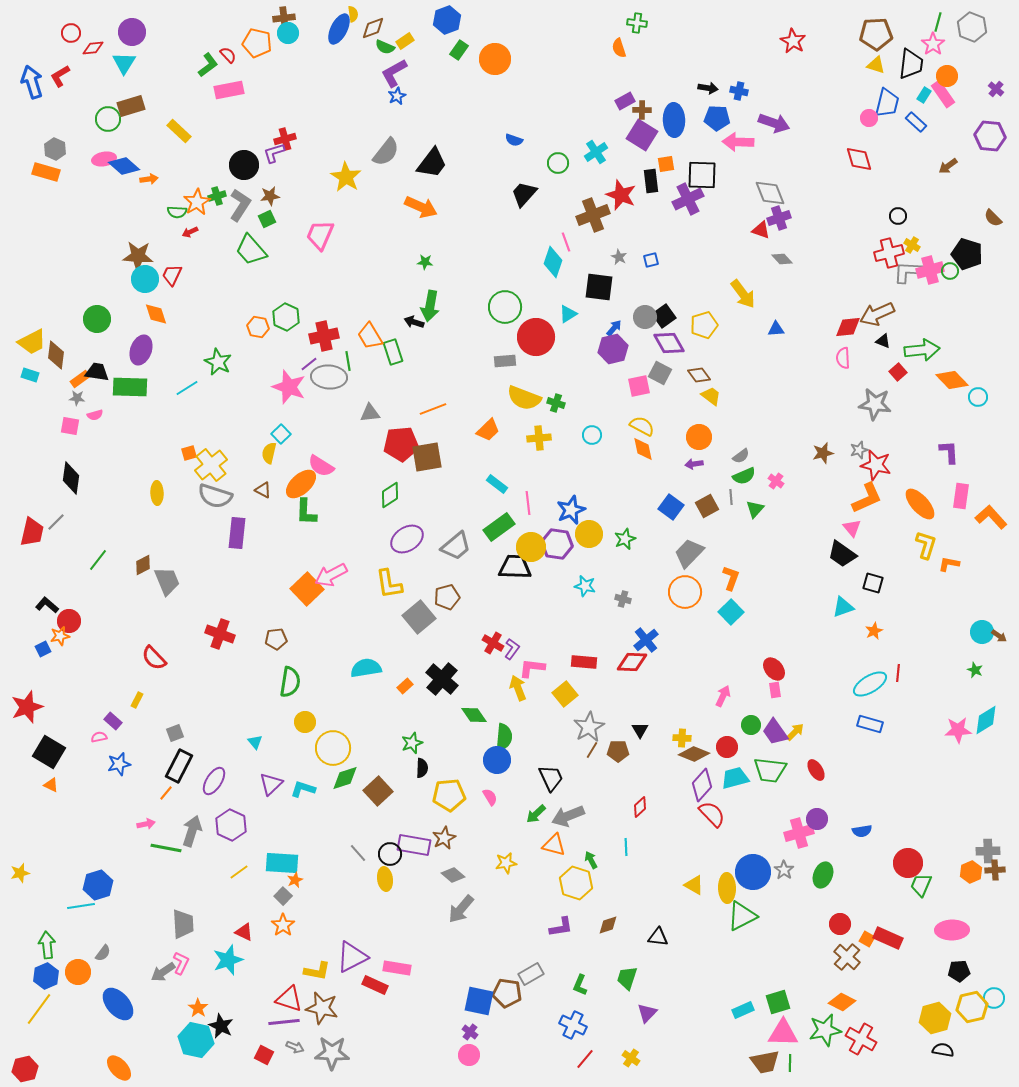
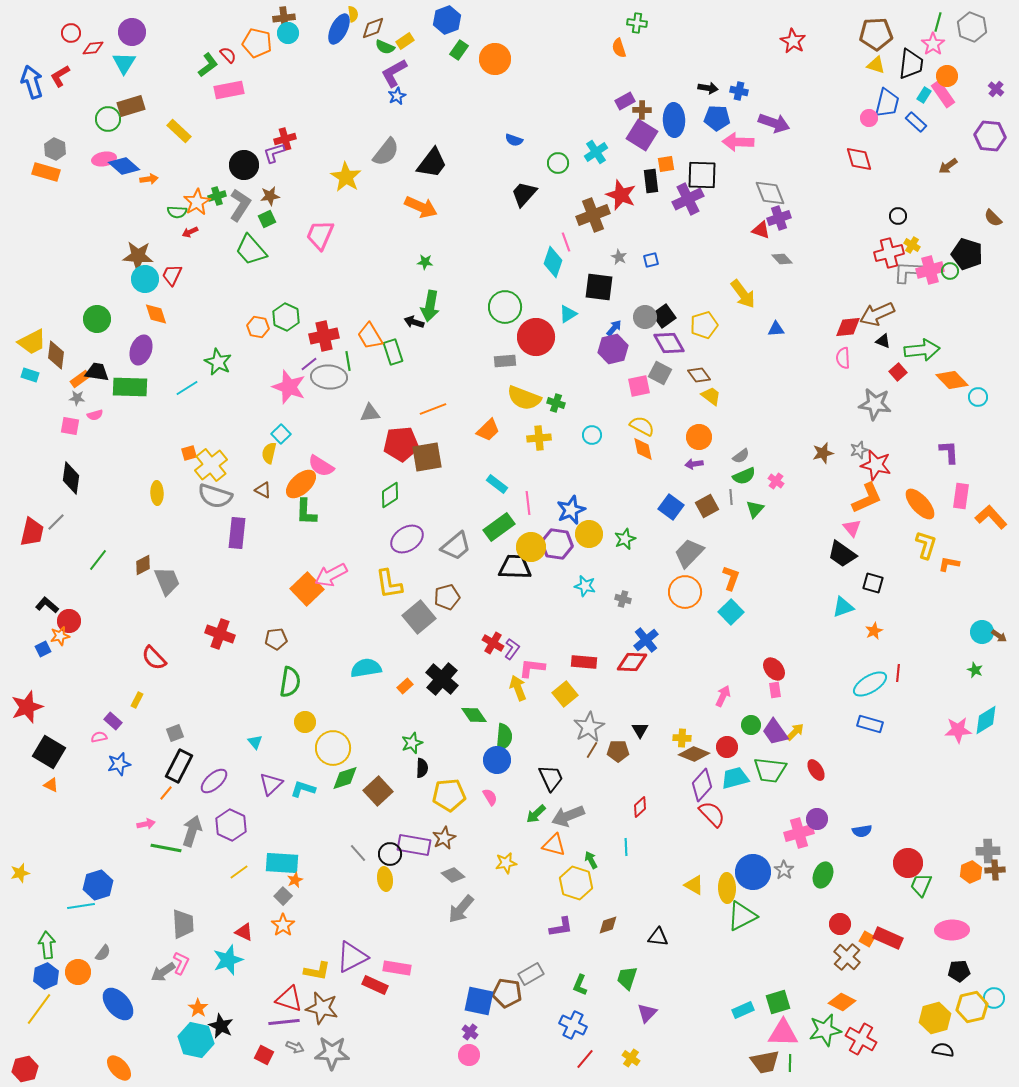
purple ellipse at (214, 781): rotated 16 degrees clockwise
